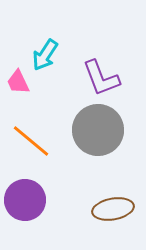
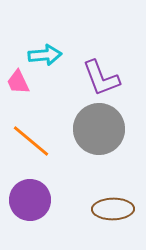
cyan arrow: rotated 128 degrees counterclockwise
gray circle: moved 1 px right, 1 px up
purple circle: moved 5 px right
brown ellipse: rotated 9 degrees clockwise
